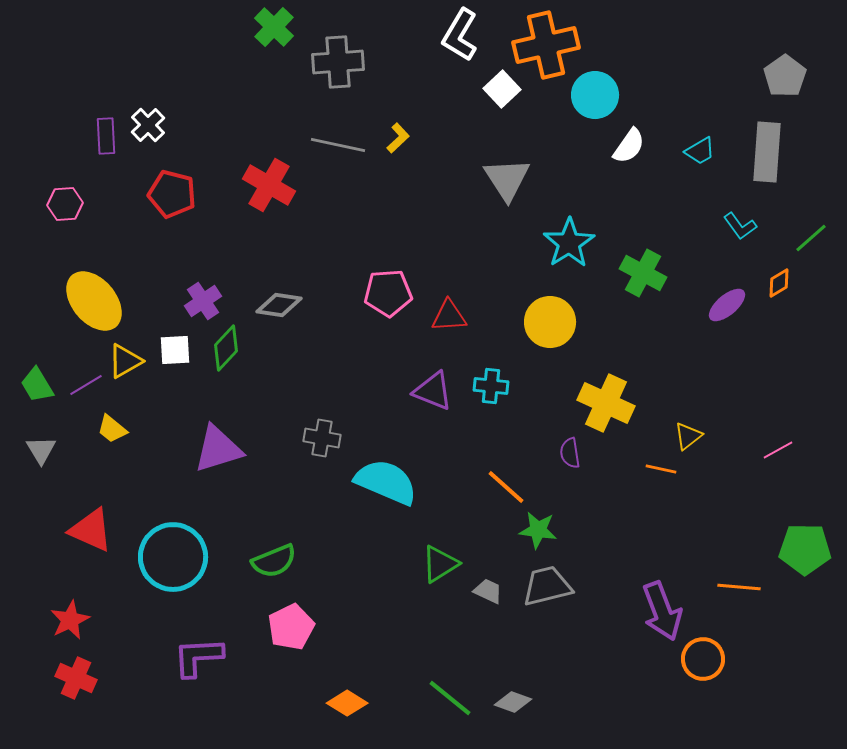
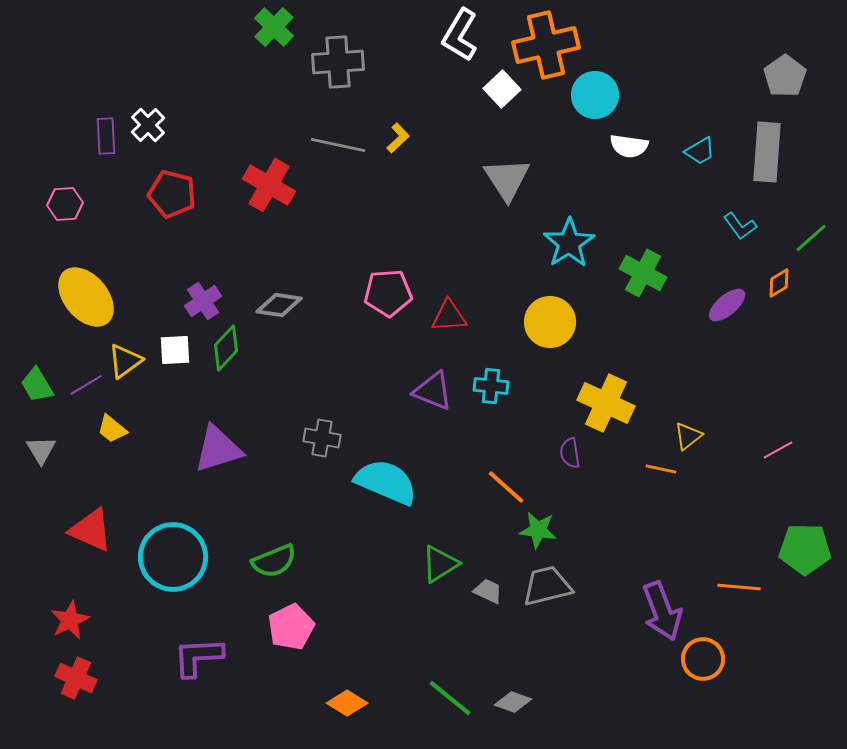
white semicircle at (629, 146): rotated 63 degrees clockwise
yellow ellipse at (94, 301): moved 8 px left, 4 px up
yellow triangle at (125, 361): rotated 6 degrees counterclockwise
